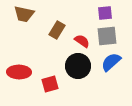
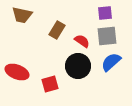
brown trapezoid: moved 2 px left, 1 px down
red ellipse: moved 2 px left; rotated 20 degrees clockwise
